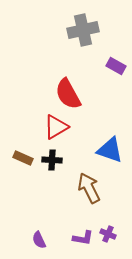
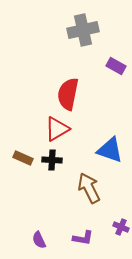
red semicircle: rotated 40 degrees clockwise
red triangle: moved 1 px right, 2 px down
purple cross: moved 13 px right, 7 px up
